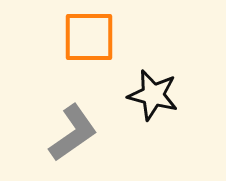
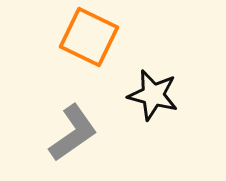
orange square: rotated 26 degrees clockwise
